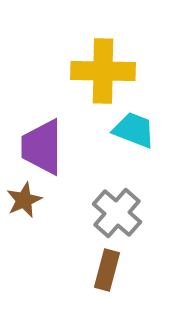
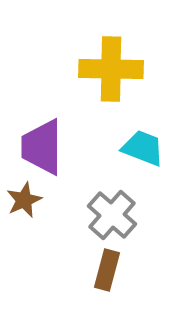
yellow cross: moved 8 px right, 2 px up
cyan trapezoid: moved 9 px right, 18 px down
gray cross: moved 5 px left, 2 px down
